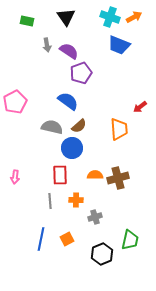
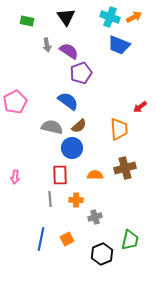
brown cross: moved 7 px right, 10 px up
gray line: moved 2 px up
